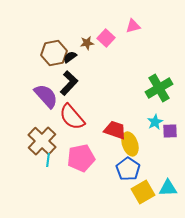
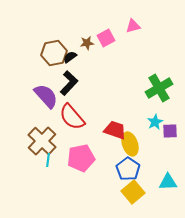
pink square: rotated 18 degrees clockwise
cyan triangle: moved 6 px up
yellow square: moved 10 px left; rotated 10 degrees counterclockwise
